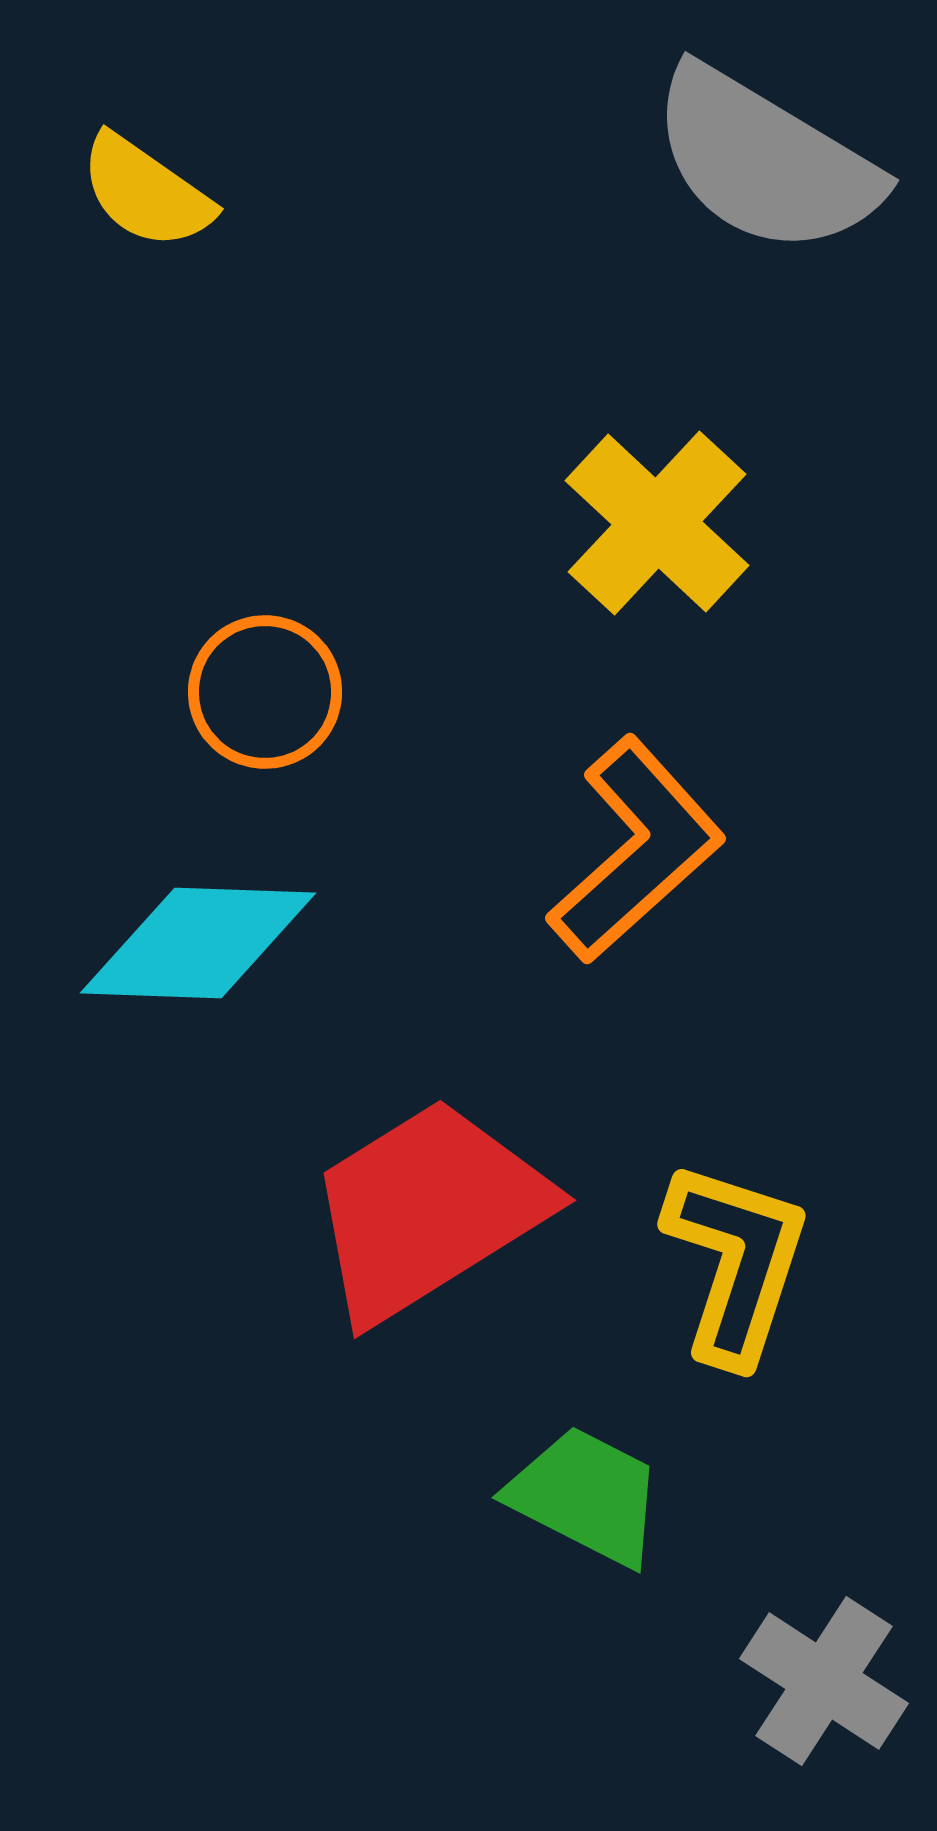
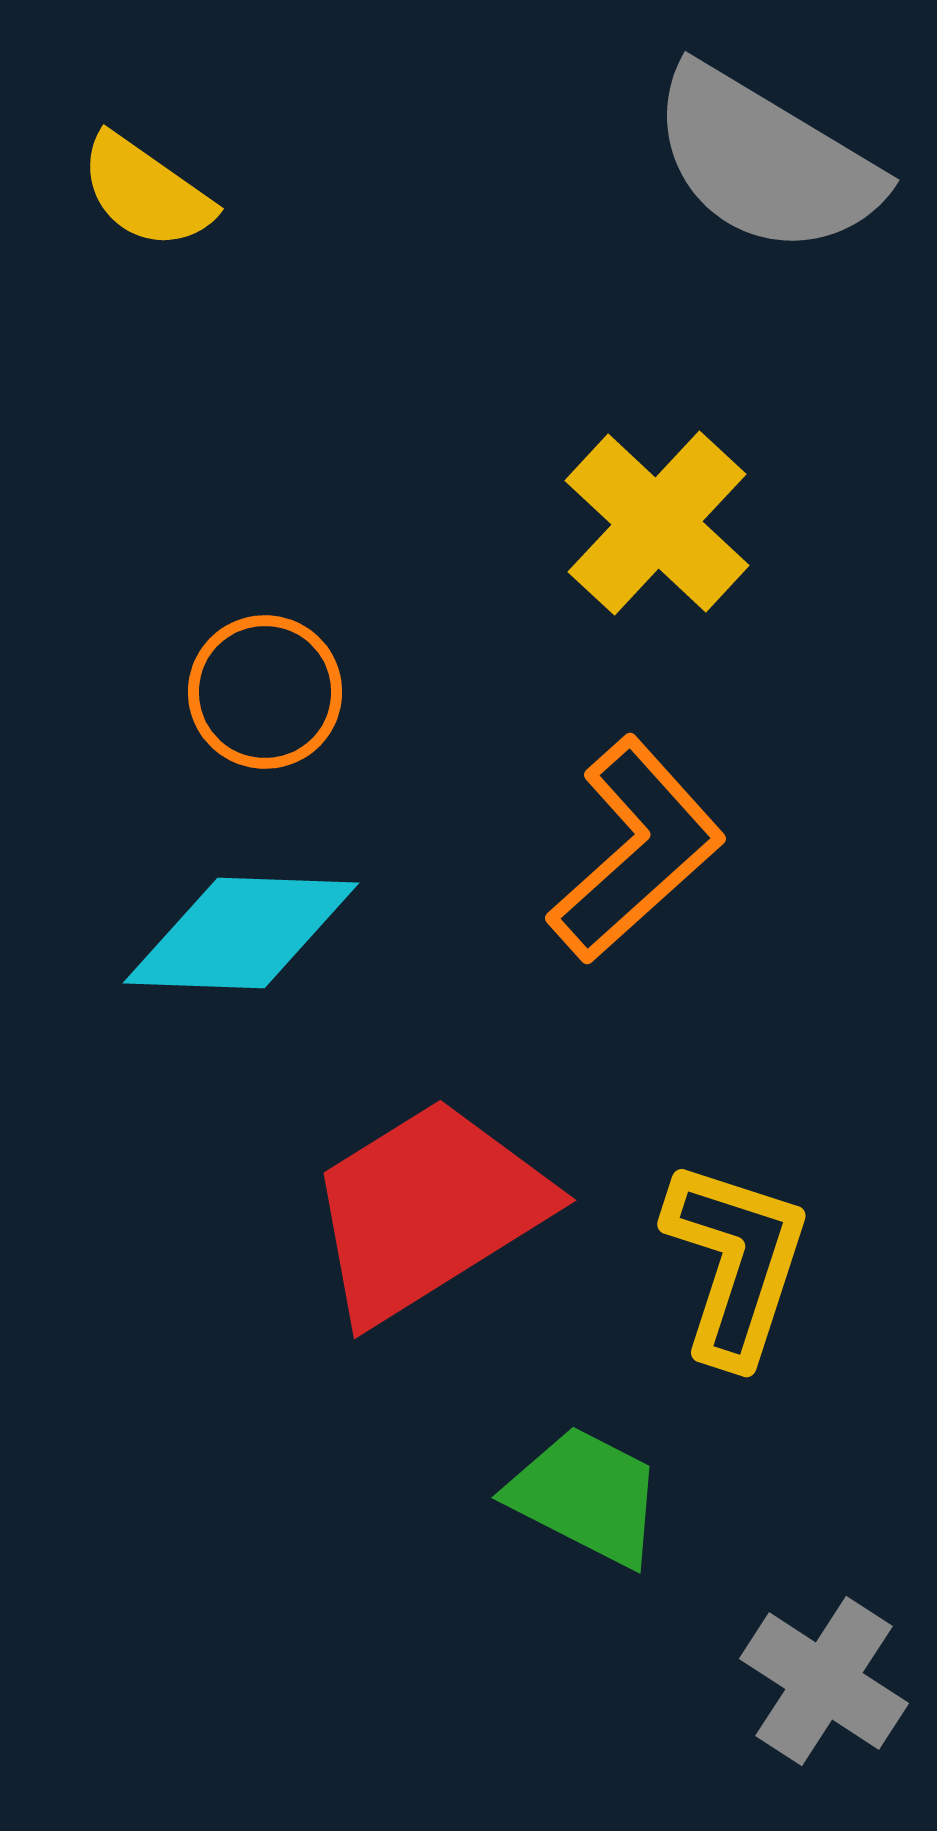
cyan diamond: moved 43 px right, 10 px up
